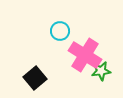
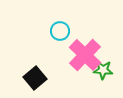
pink cross: rotated 12 degrees clockwise
green star: moved 2 px right, 1 px up; rotated 12 degrees clockwise
